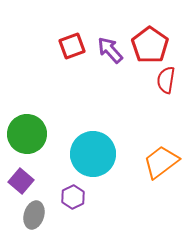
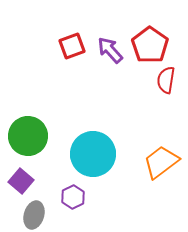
green circle: moved 1 px right, 2 px down
